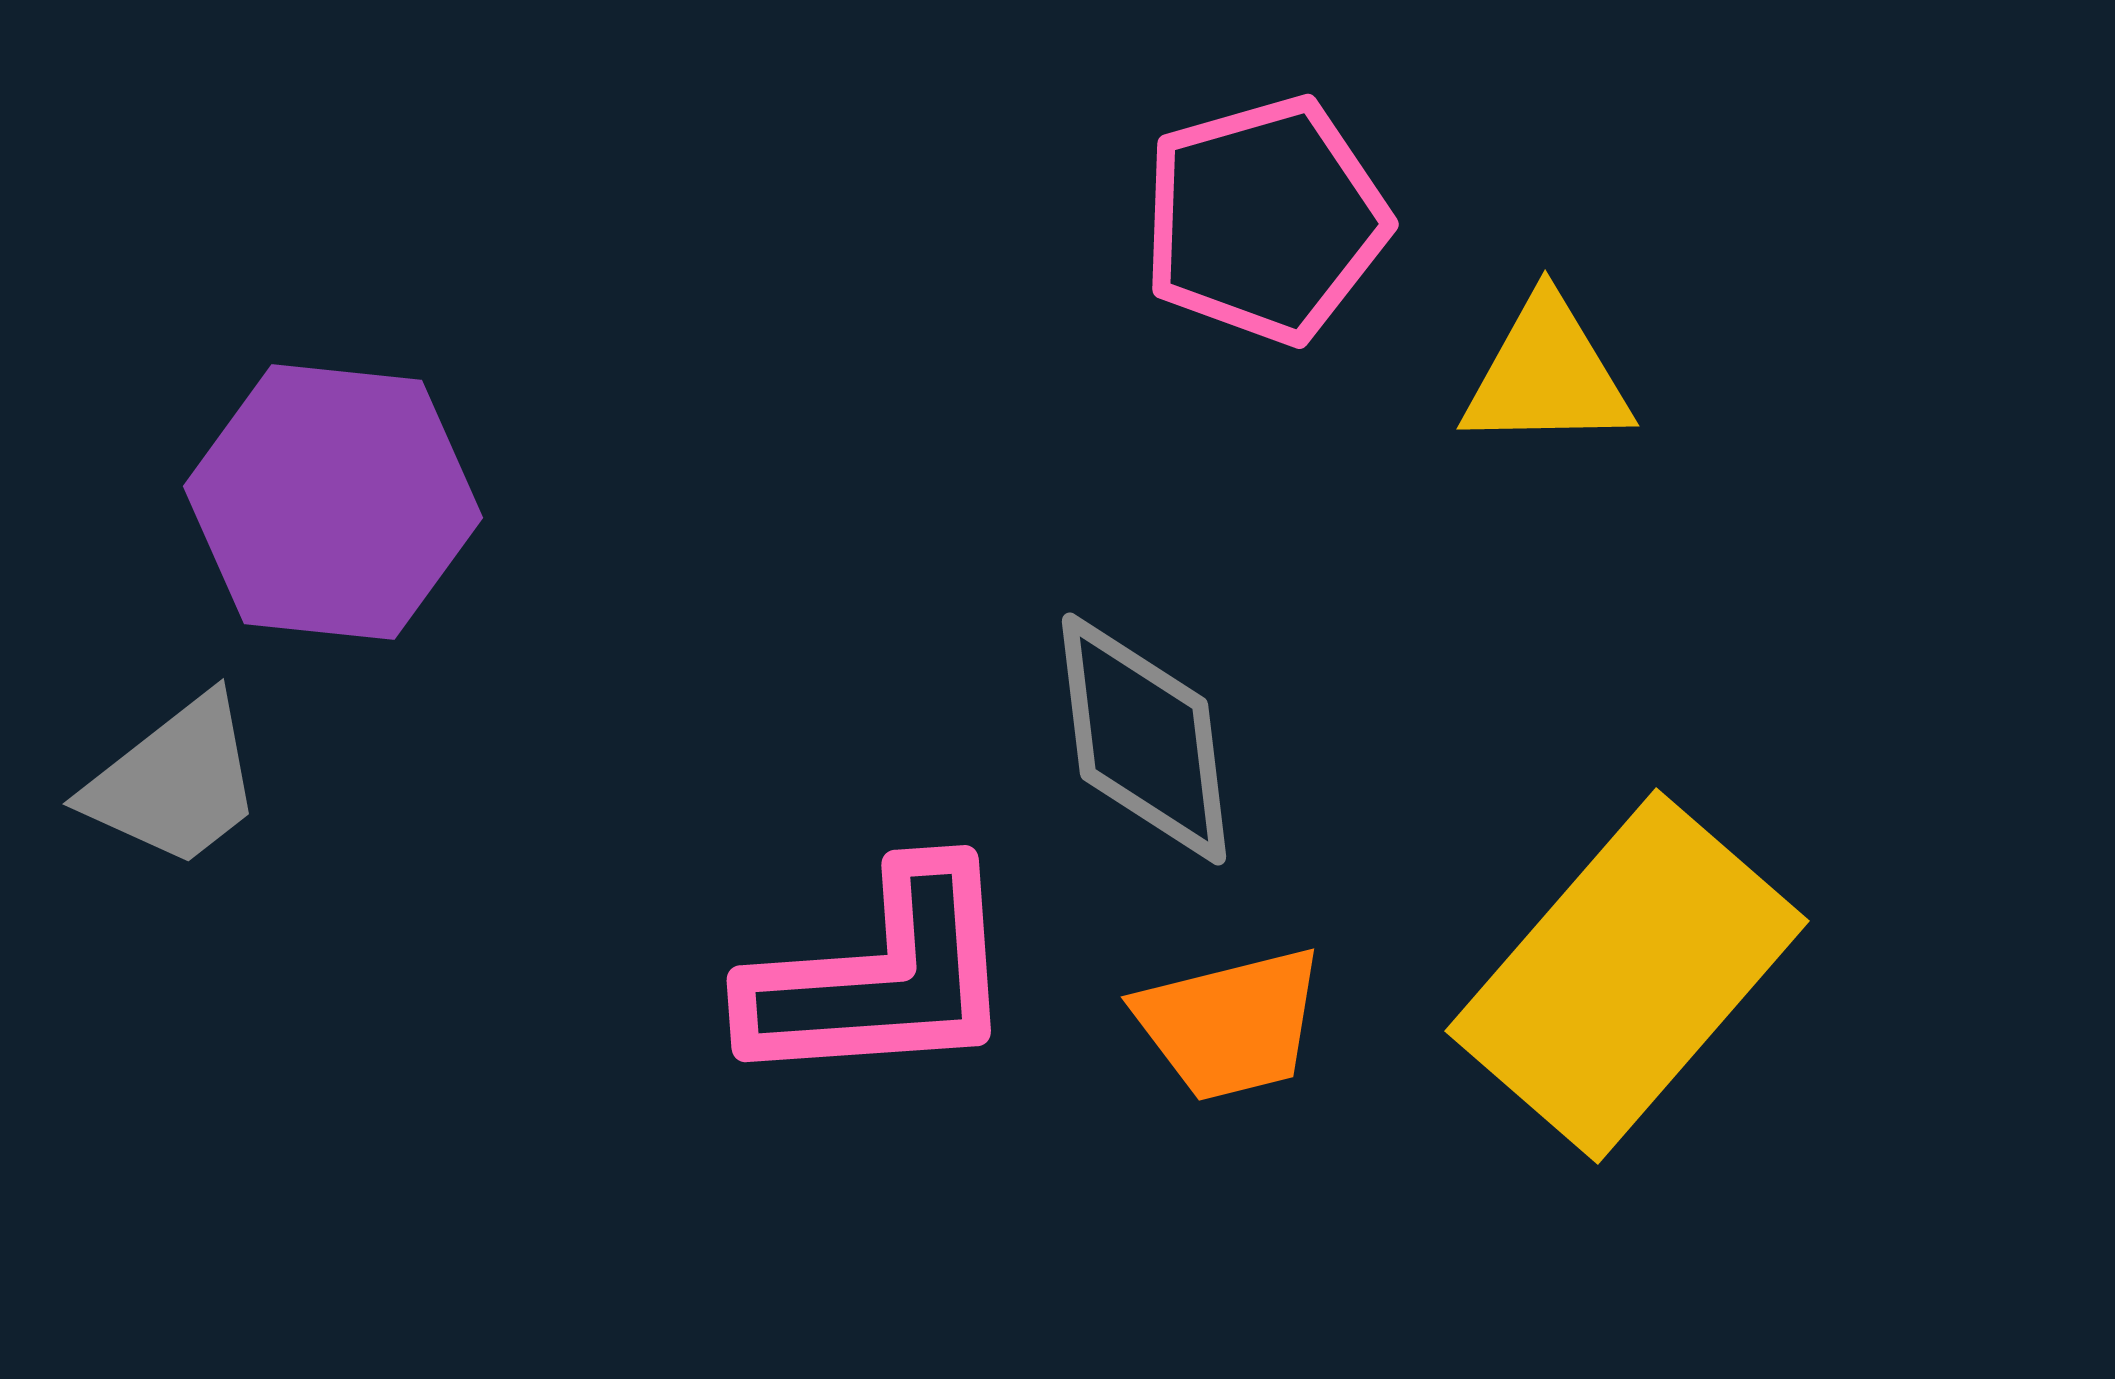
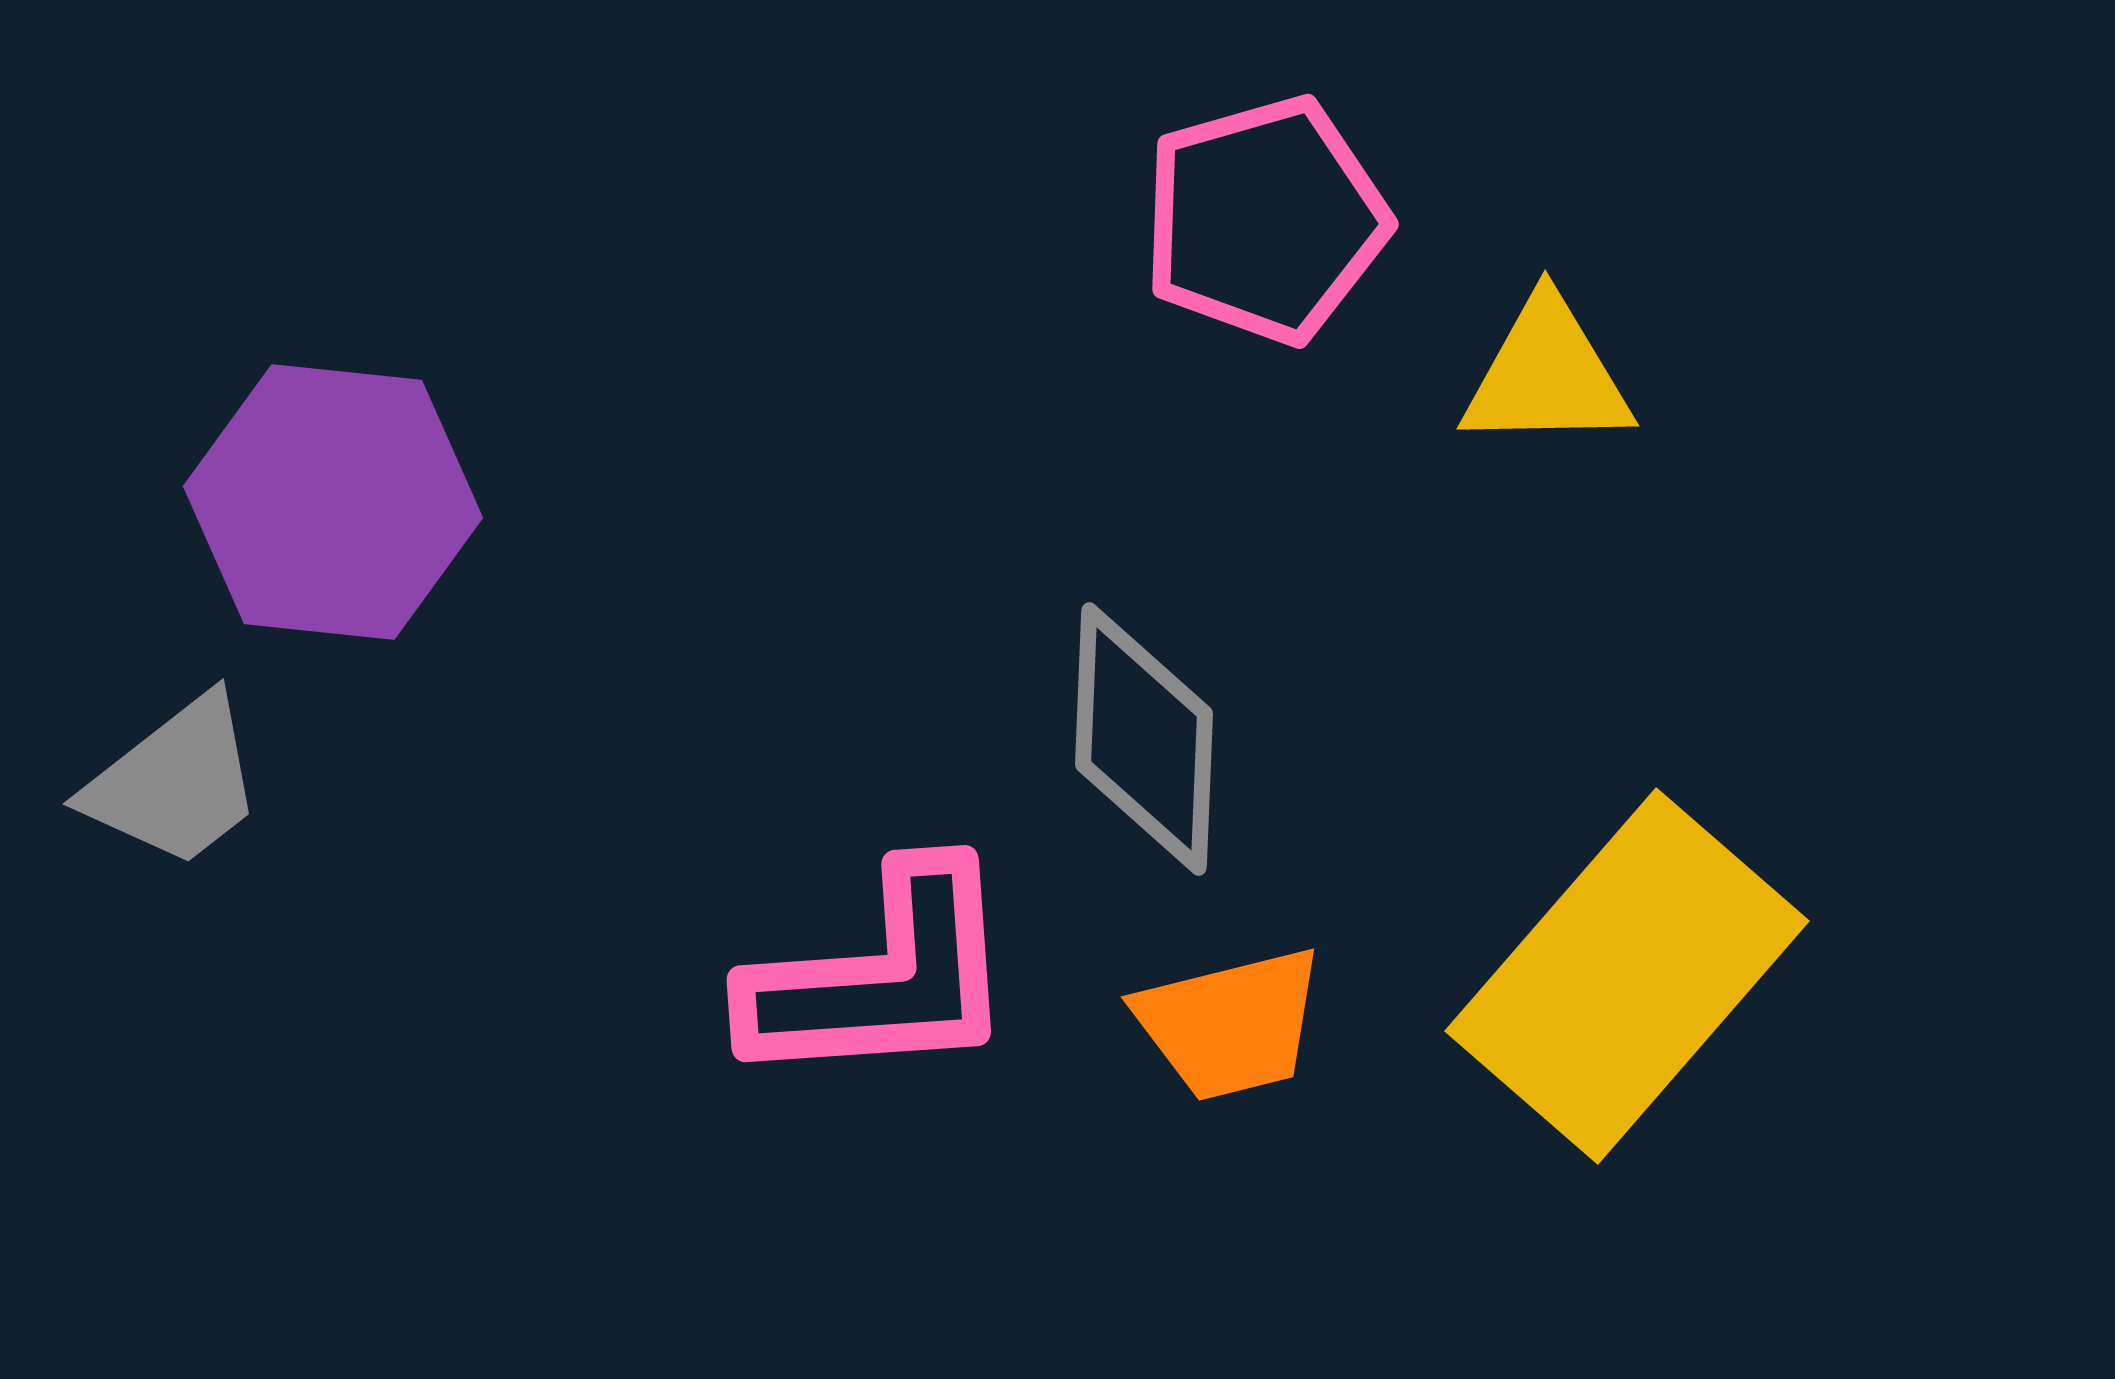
gray diamond: rotated 9 degrees clockwise
